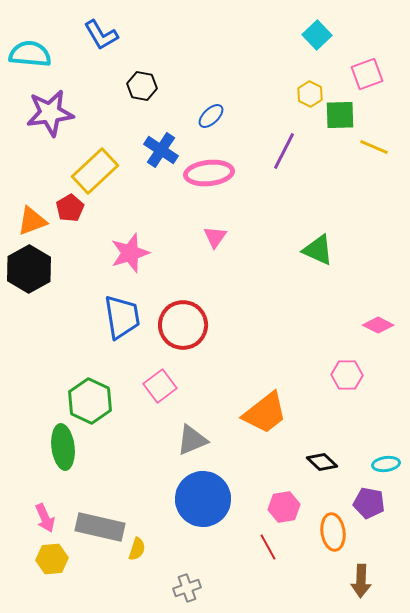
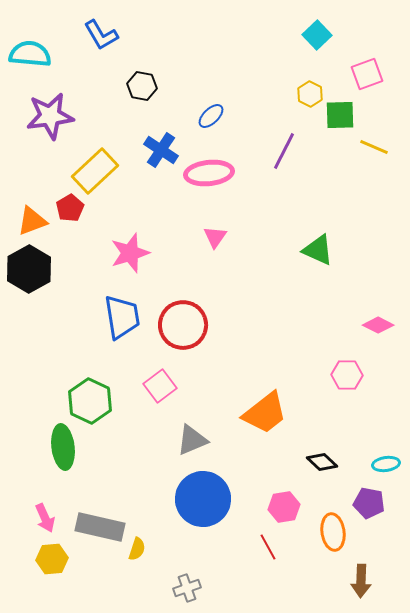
purple star at (50, 113): moved 3 px down
